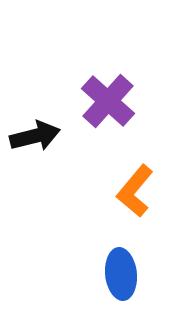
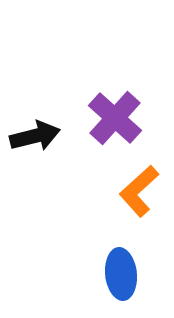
purple cross: moved 7 px right, 17 px down
orange L-shape: moved 4 px right; rotated 8 degrees clockwise
